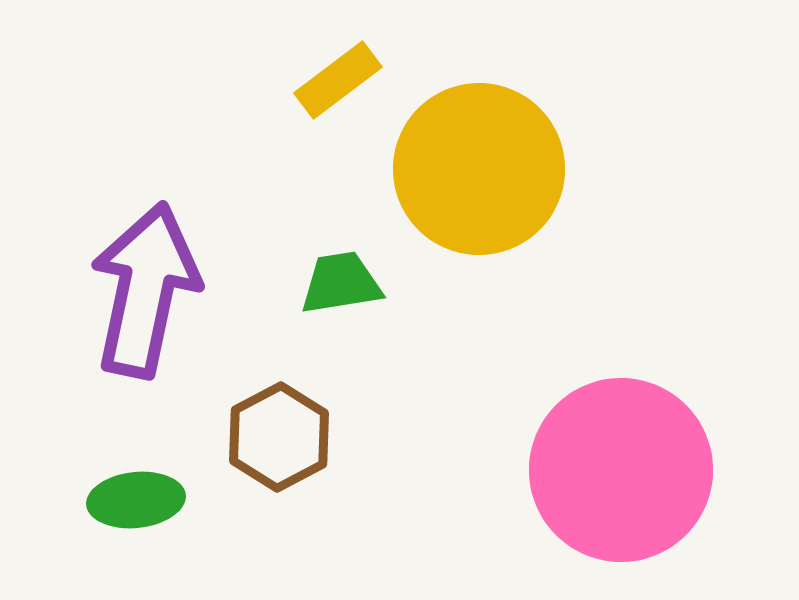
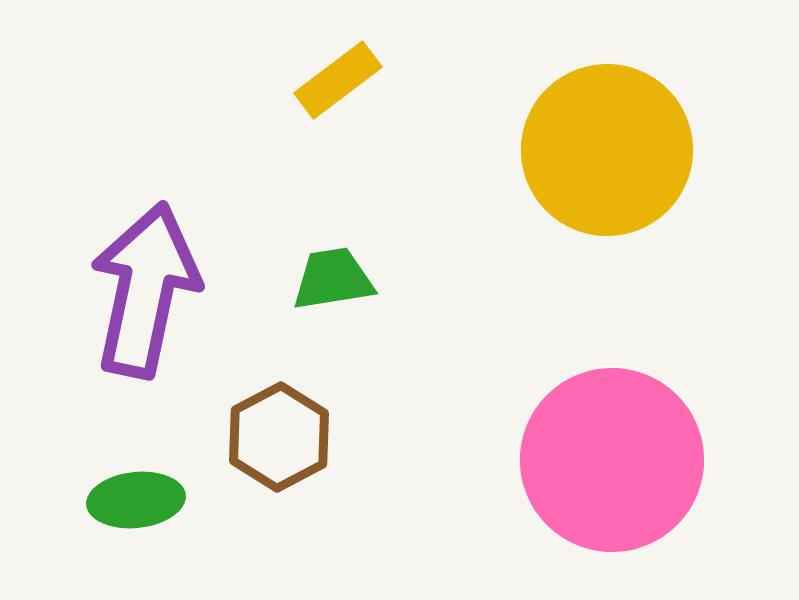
yellow circle: moved 128 px right, 19 px up
green trapezoid: moved 8 px left, 4 px up
pink circle: moved 9 px left, 10 px up
